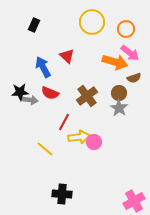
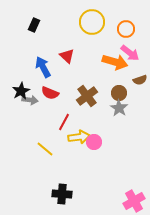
brown semicircle: moved 6 px right, 2 px down
black star: moved 1 px right, 1 px up; rotated 24 degrees counterclockwise
